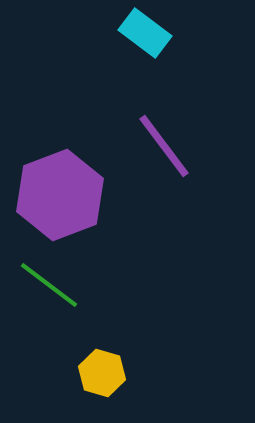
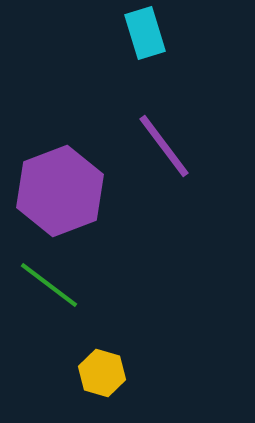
cyan rectangle: rotated 36 degrees clockwise
purple hexagon: moved 4 px up
